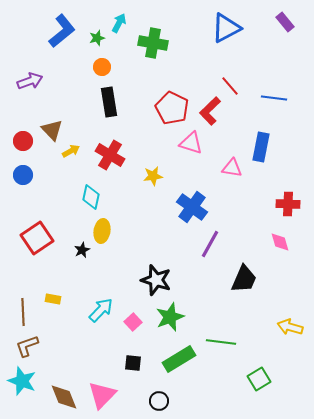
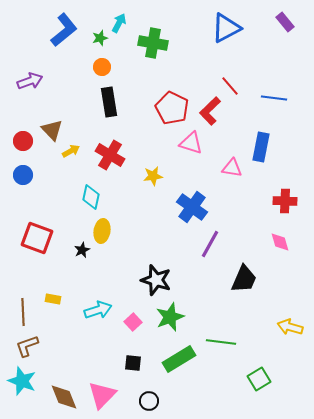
blue L-shape at (62, 31): moved 2 px right, 1 px up
green star at (97, 38): moved 3 px right
red cross at (288, 204): moved 3 px left, 3 px up
red square at (37, 238): rotated 36 degrees counterclockwise
cyan arrow at (101, 310): moved 3 px left; rotated 28 degrees clockwise
black circle at (159, 401): moved 10 px left
